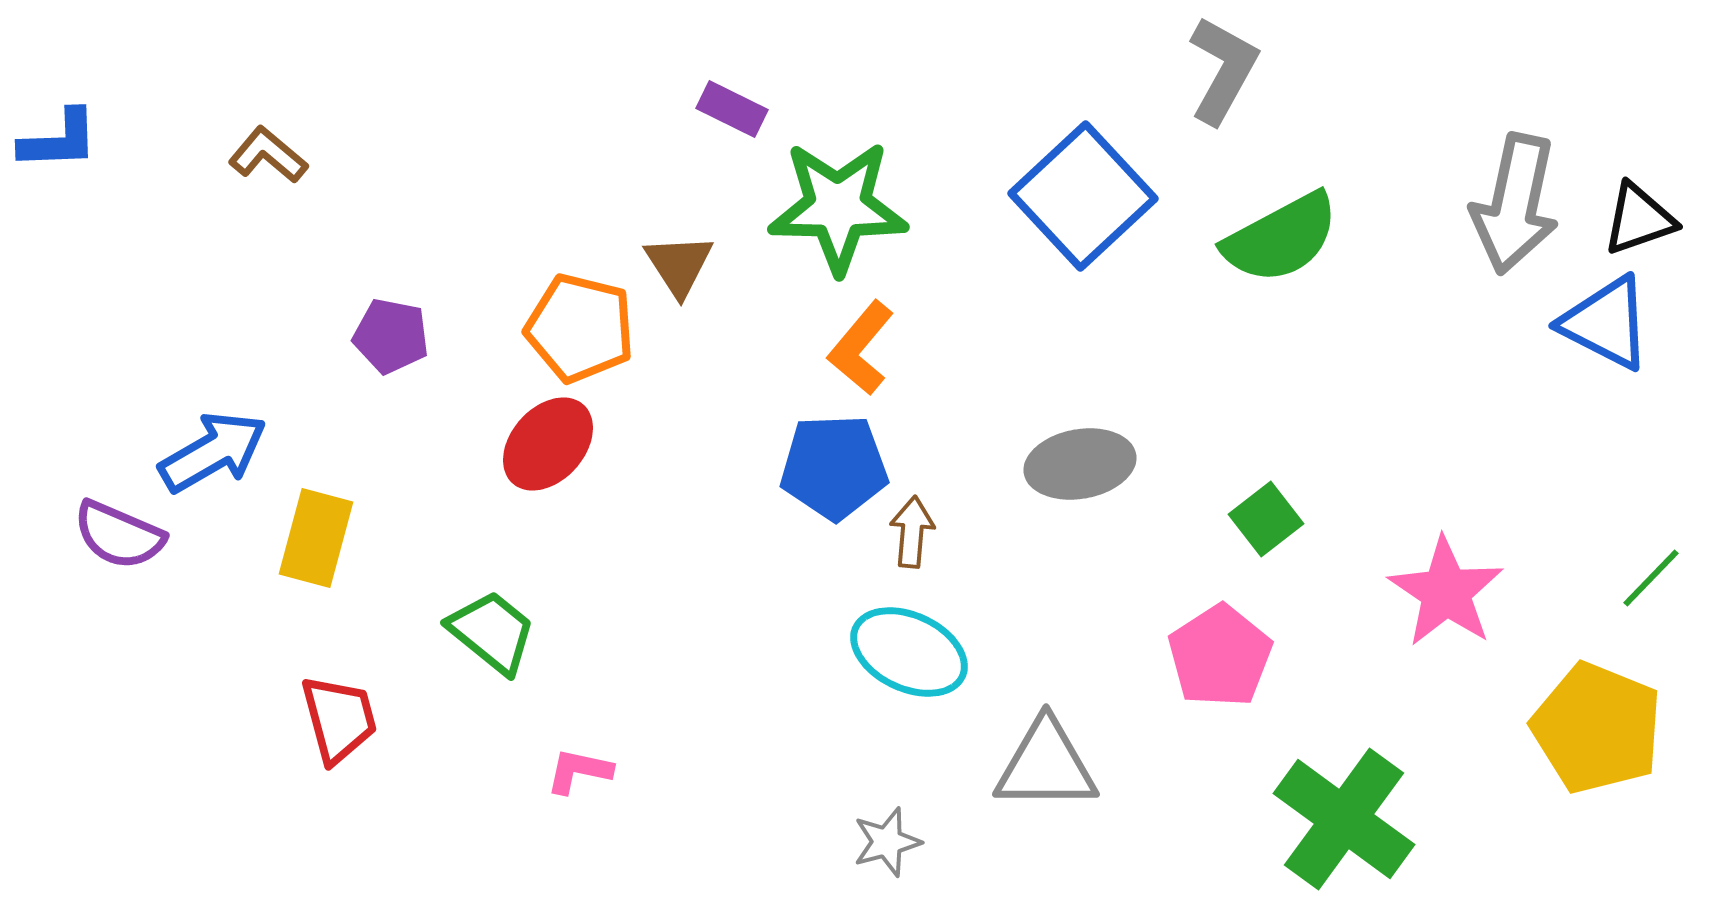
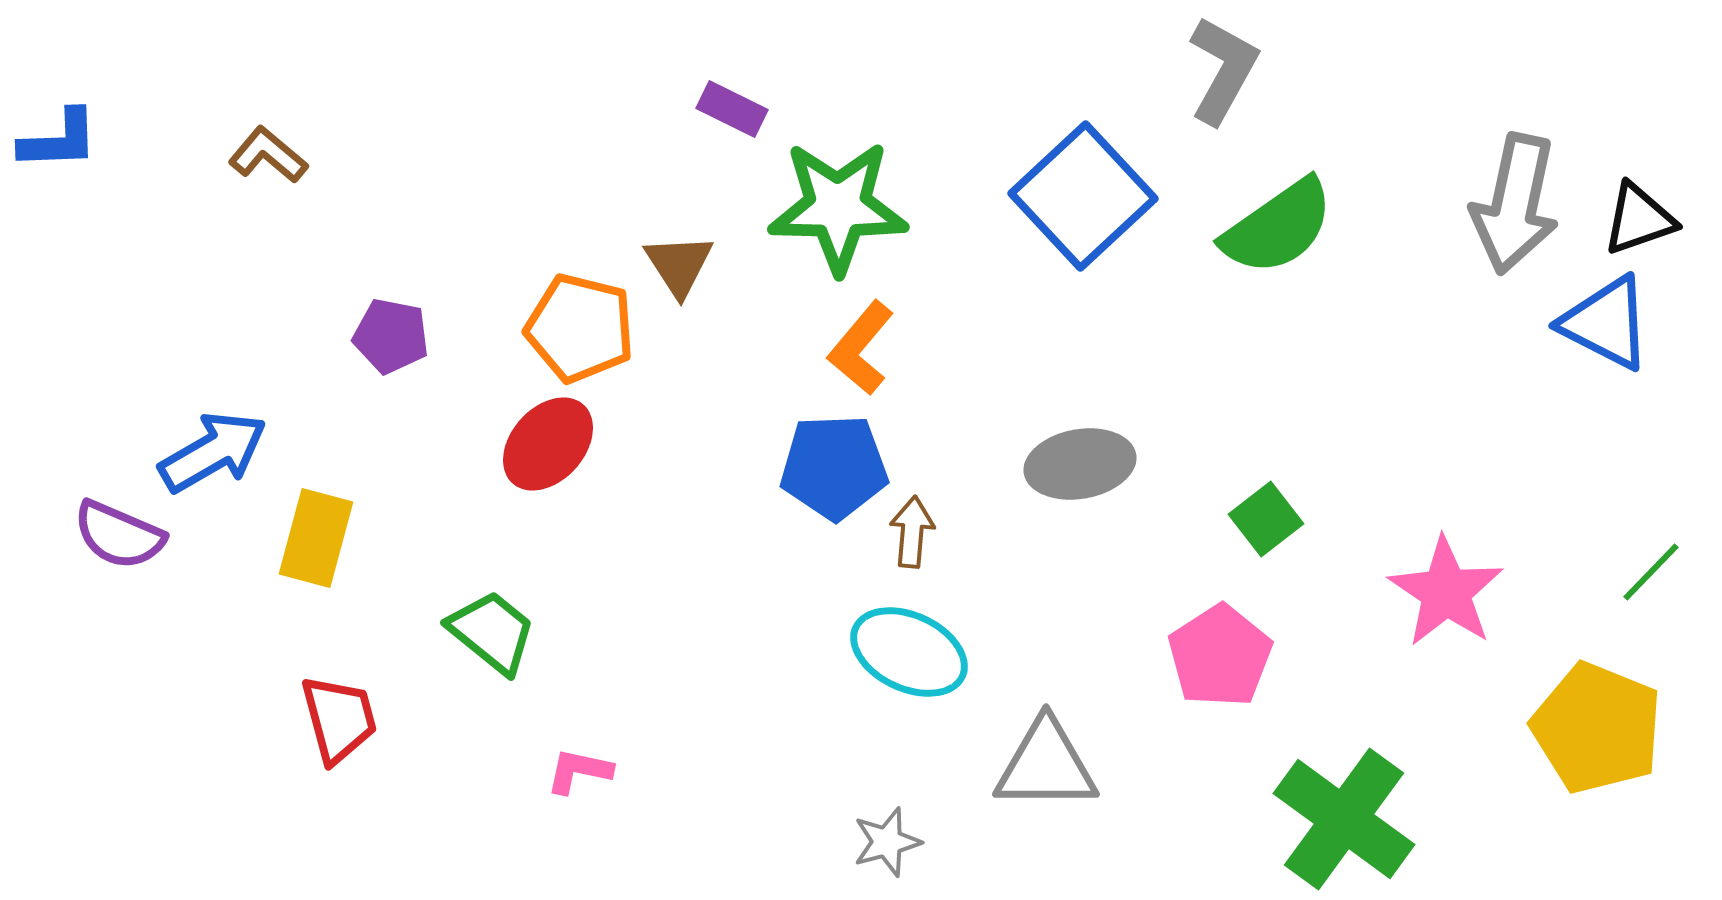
green semicircle: moved 3 px left, 11 px up; rotated 7 degrees counterclockwise
green line: moved 6 px up
